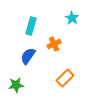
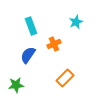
cyan star: moved 4 px right, 4 px down; rotated 16 degrees clockwise
cyan rectangle: rotated 36 degrees counterclockwise
blue semicircle: moved 1 px up
